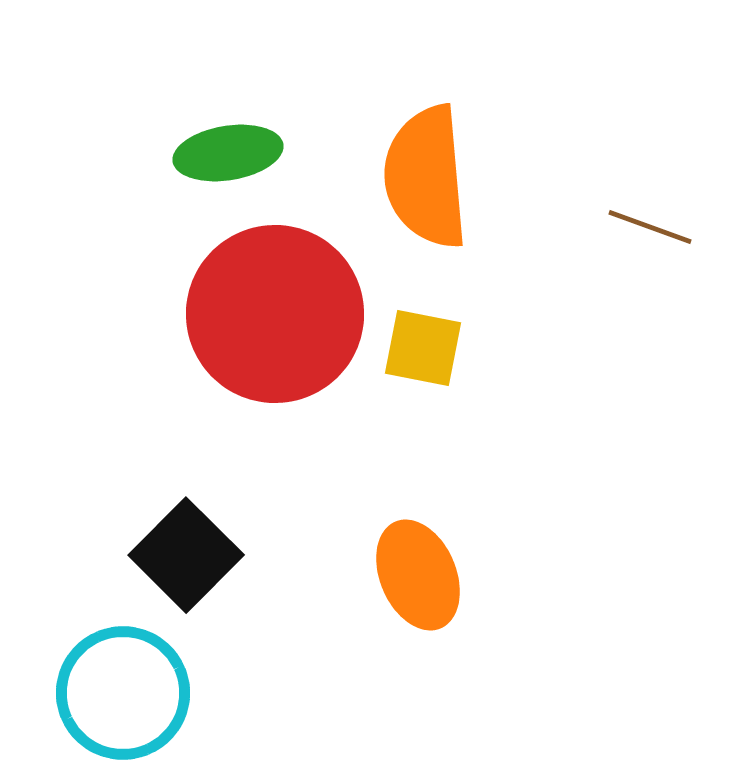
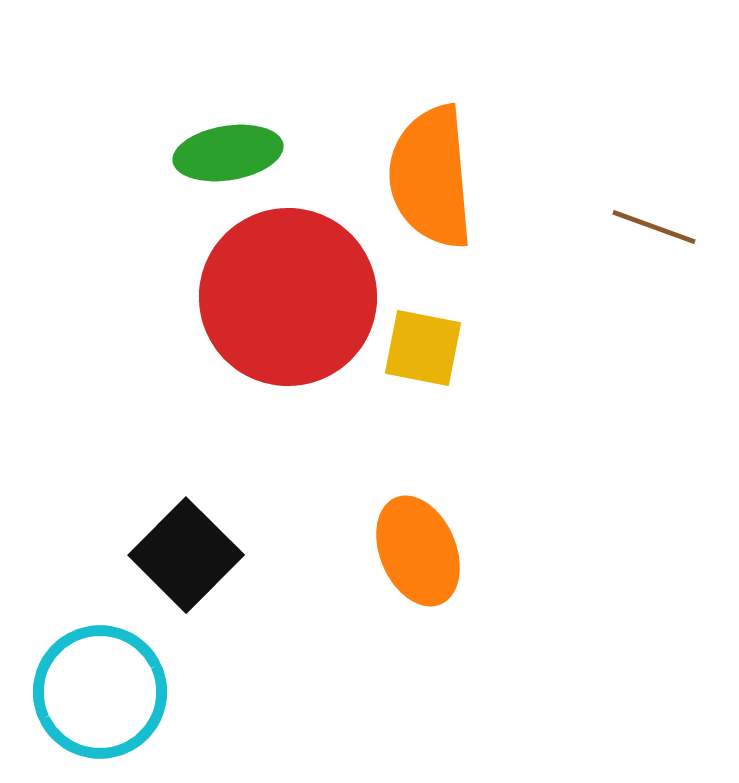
orange semicircle: moved 5 px right
brown line: moved 4 px right
red circle: moved 13 px right, 17 px up
orange ellipse: moved 24 px up
cyan circle: moved 23 px left, 1 px up
